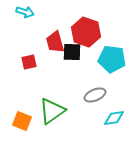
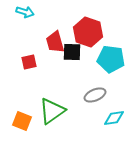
red hexagon: moved 2 px right
cyan pentagon: moved 1 px left
